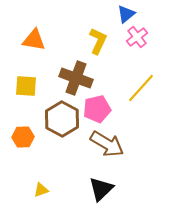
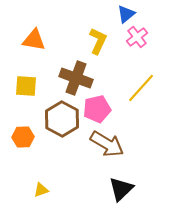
black triangle: moved 20 px right
